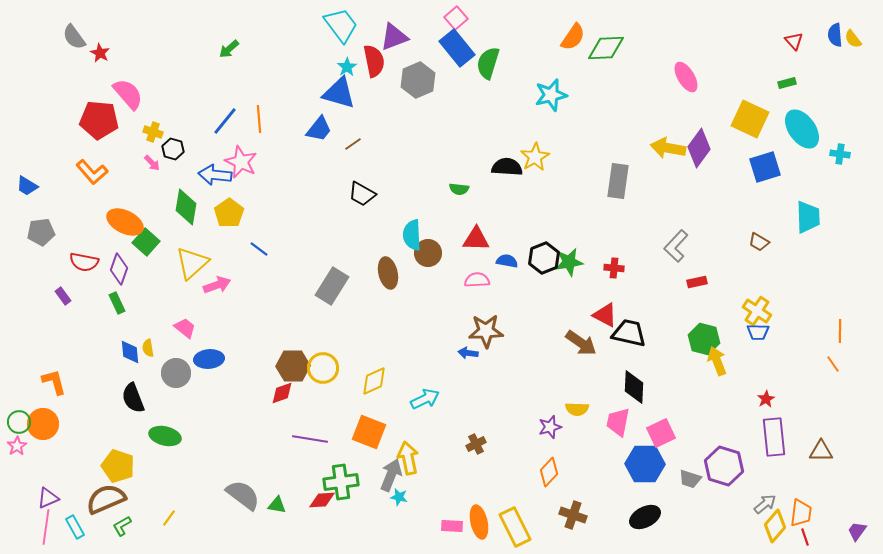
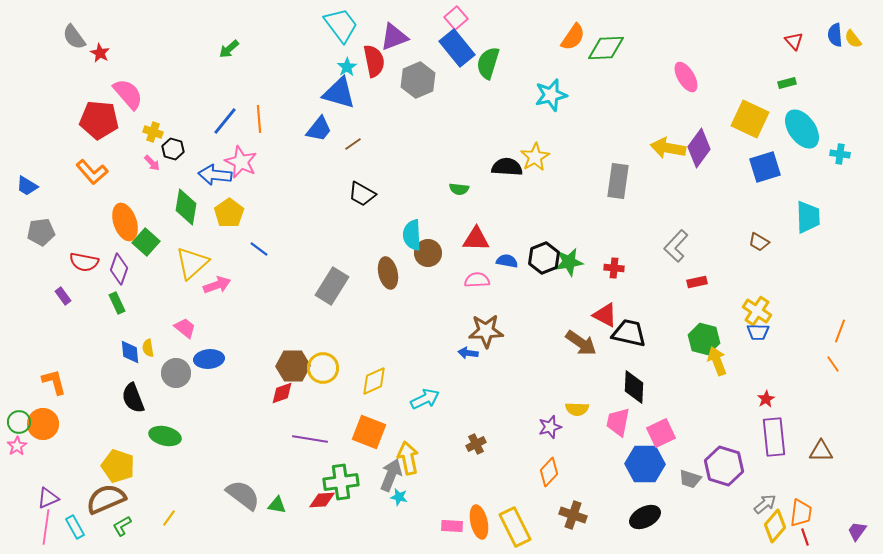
orange ellipse at (125, 222): rotated 45 degrees clockwise
orange line at (840, 331): rotated 20 degrees clockwise
